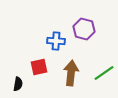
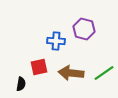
brown arrow: rotated 90 degrees counterclockwise
black semicircle: moved 3 px right
